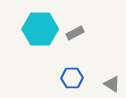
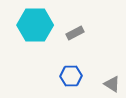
cyan hexagon: moved 5 px left, 4 px up
blue hexagon: moved 1 px left, 2 px up
